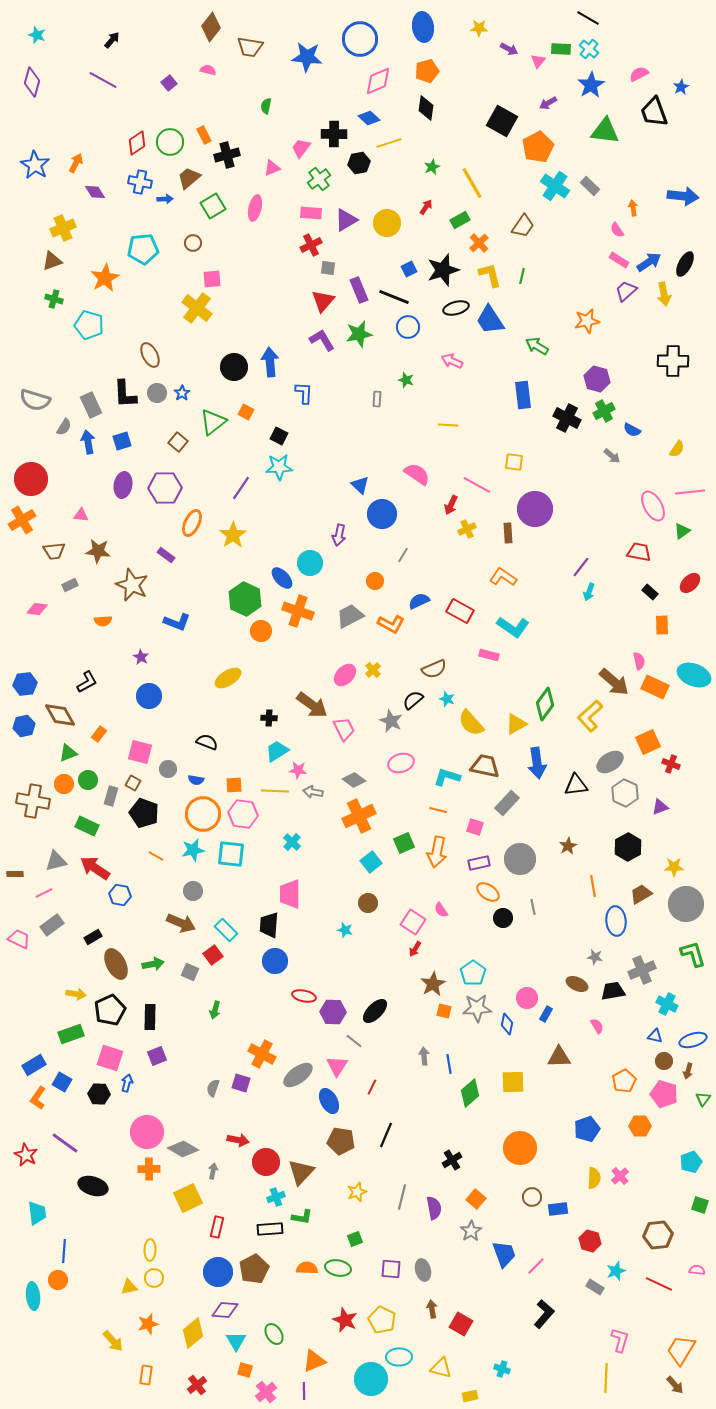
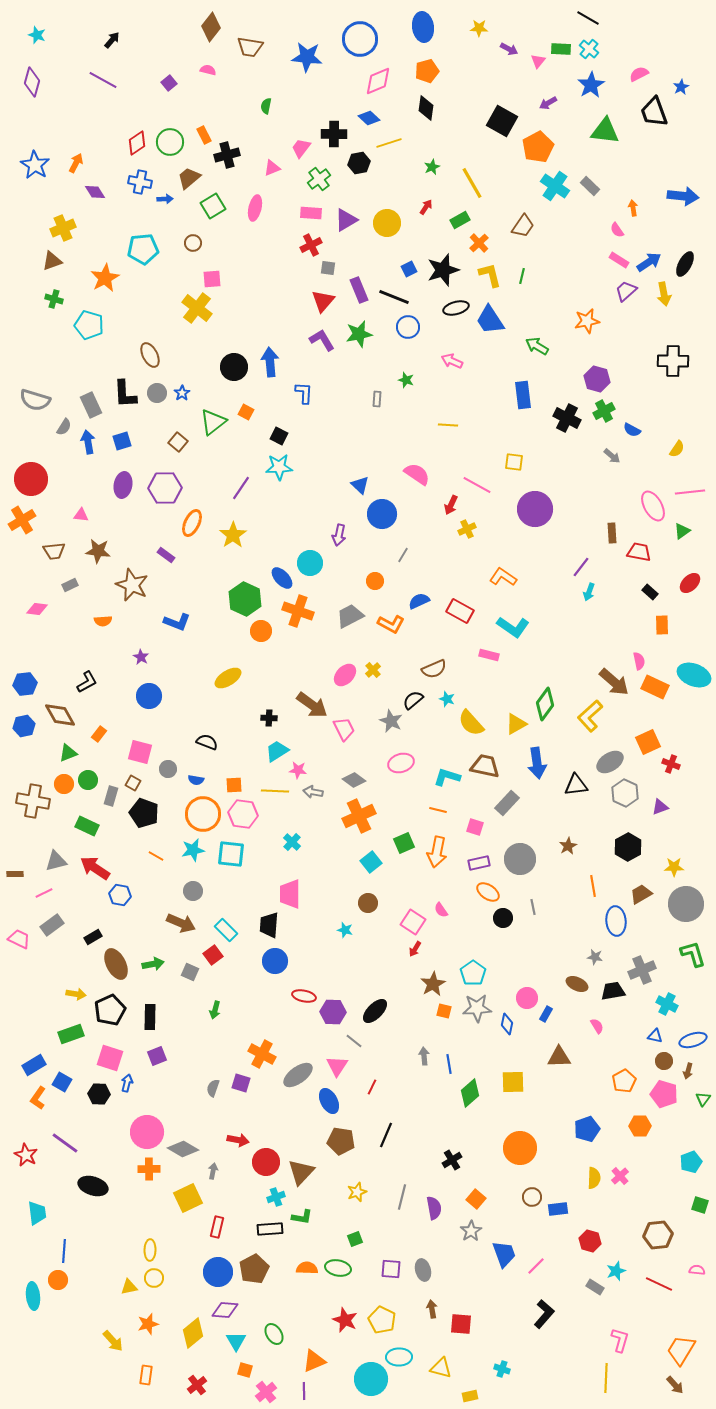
brown rectangle at (508, 533): moved 104 px right
red square at (461, 1324): rotated 25 degrees counterclockwise
